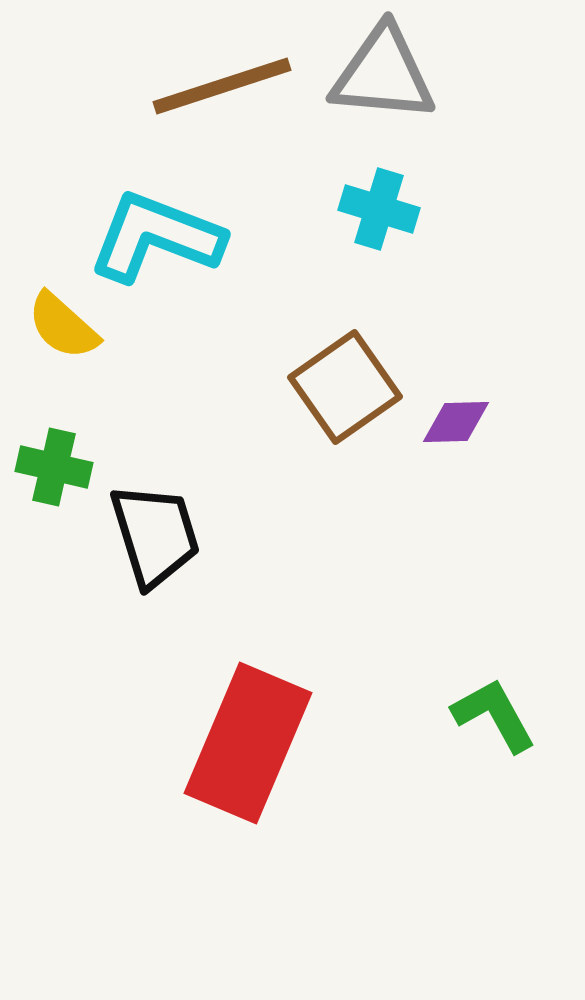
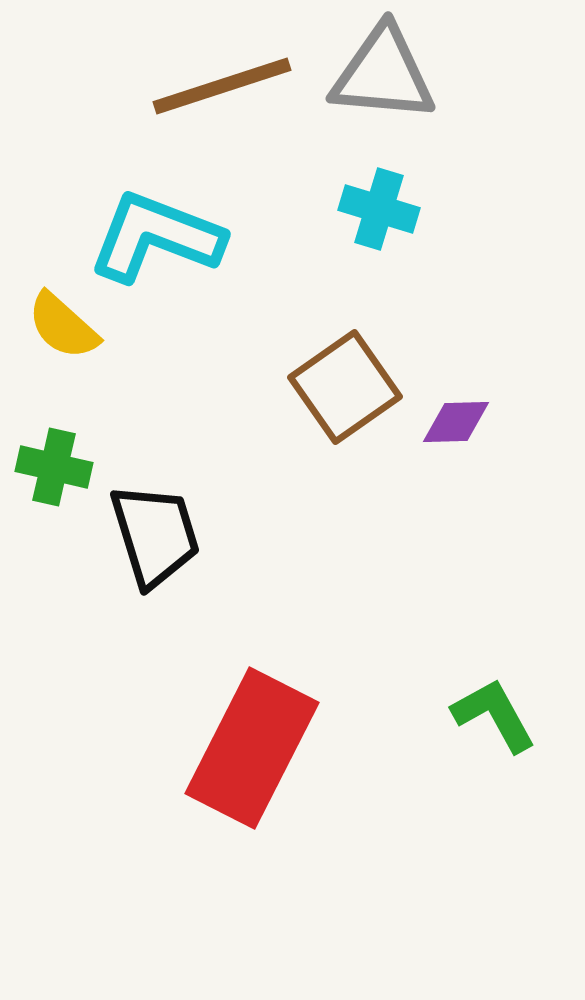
red rectangle: moved 4 px right, 5 px down; rotated 4 degrees clockwise
